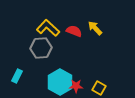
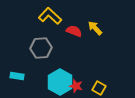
yellow L-shape: moved 2 px right, 12 px up
cyan rectangle: rotated 72 degrees clockwise
red star: rotated 16 degrees clockwise
